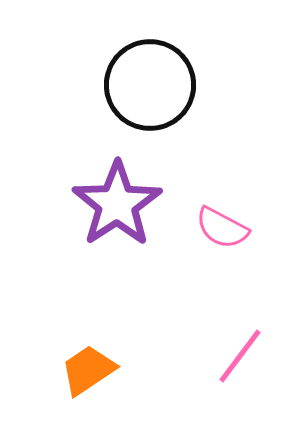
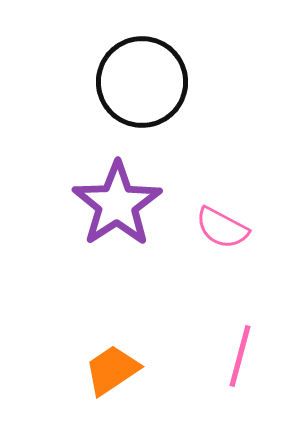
black circle: moved 8 px left, 3 px up
pink line: rotated 22 degrees counterclockwise
orange trapezoid: moved 24 px right
